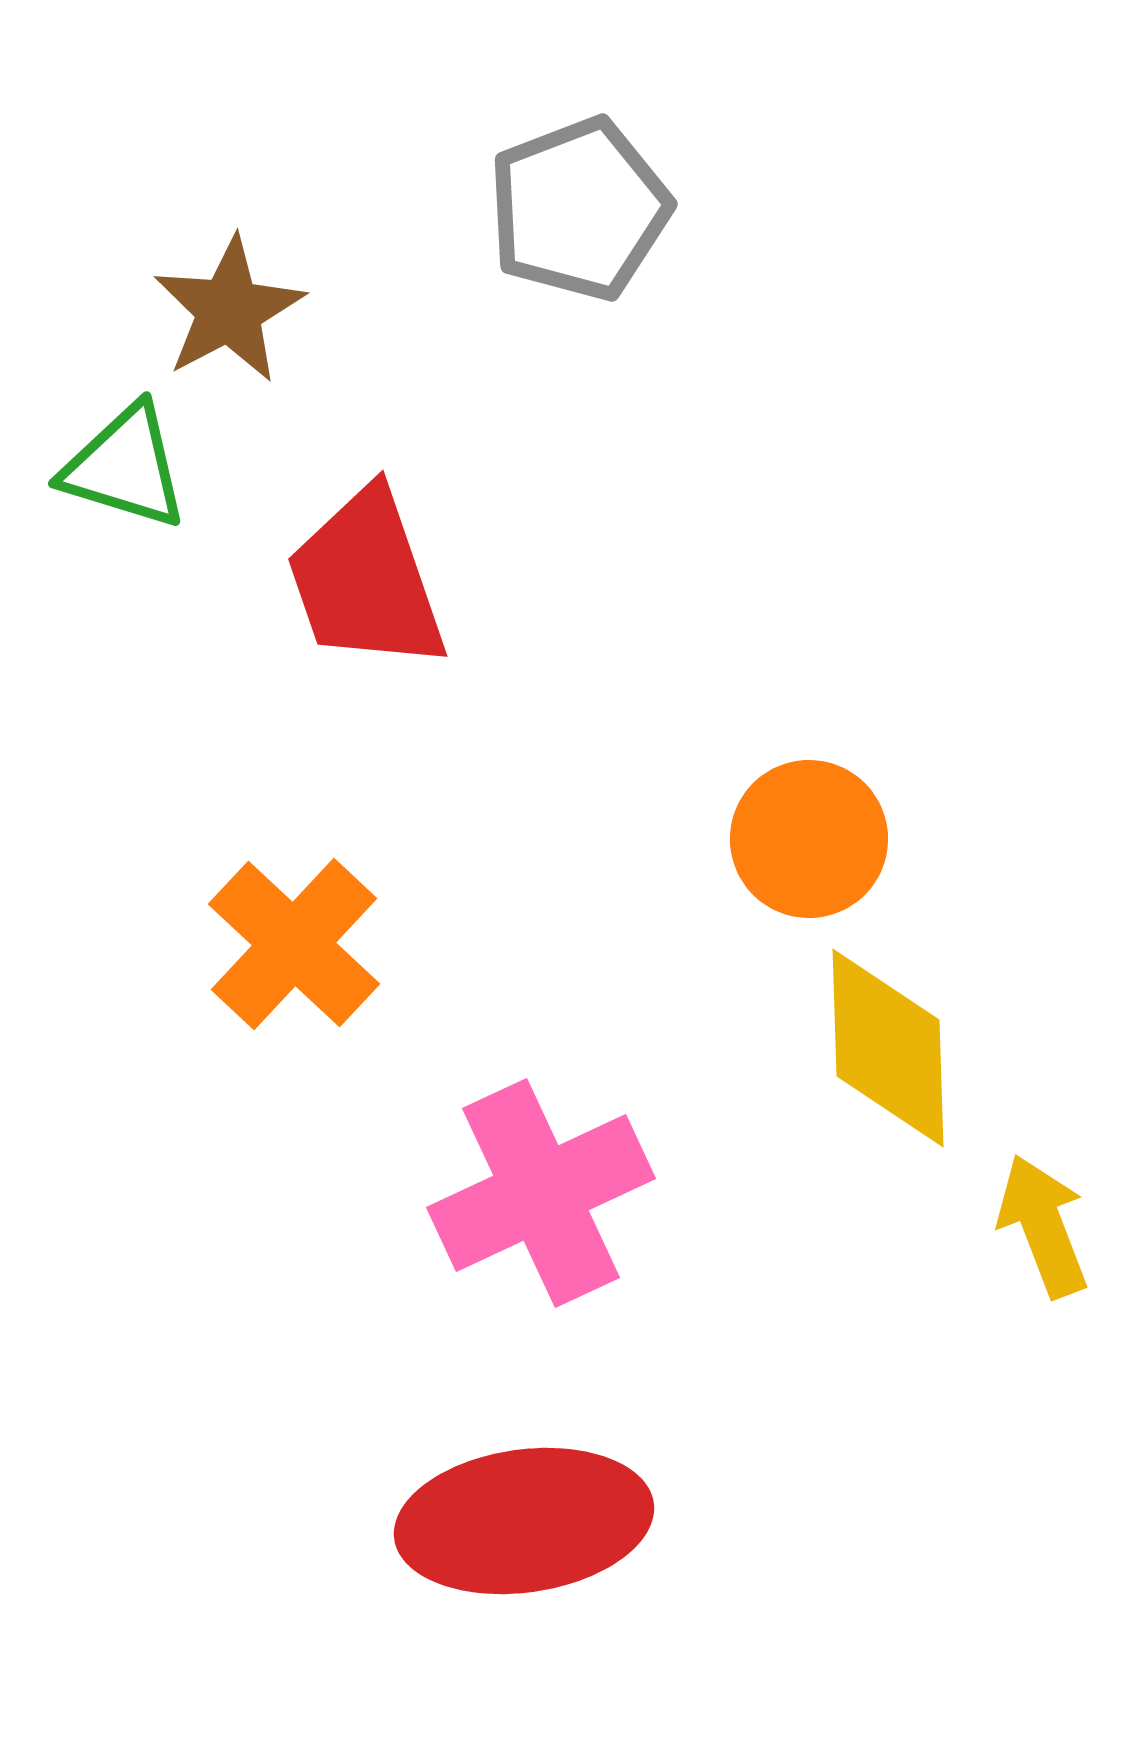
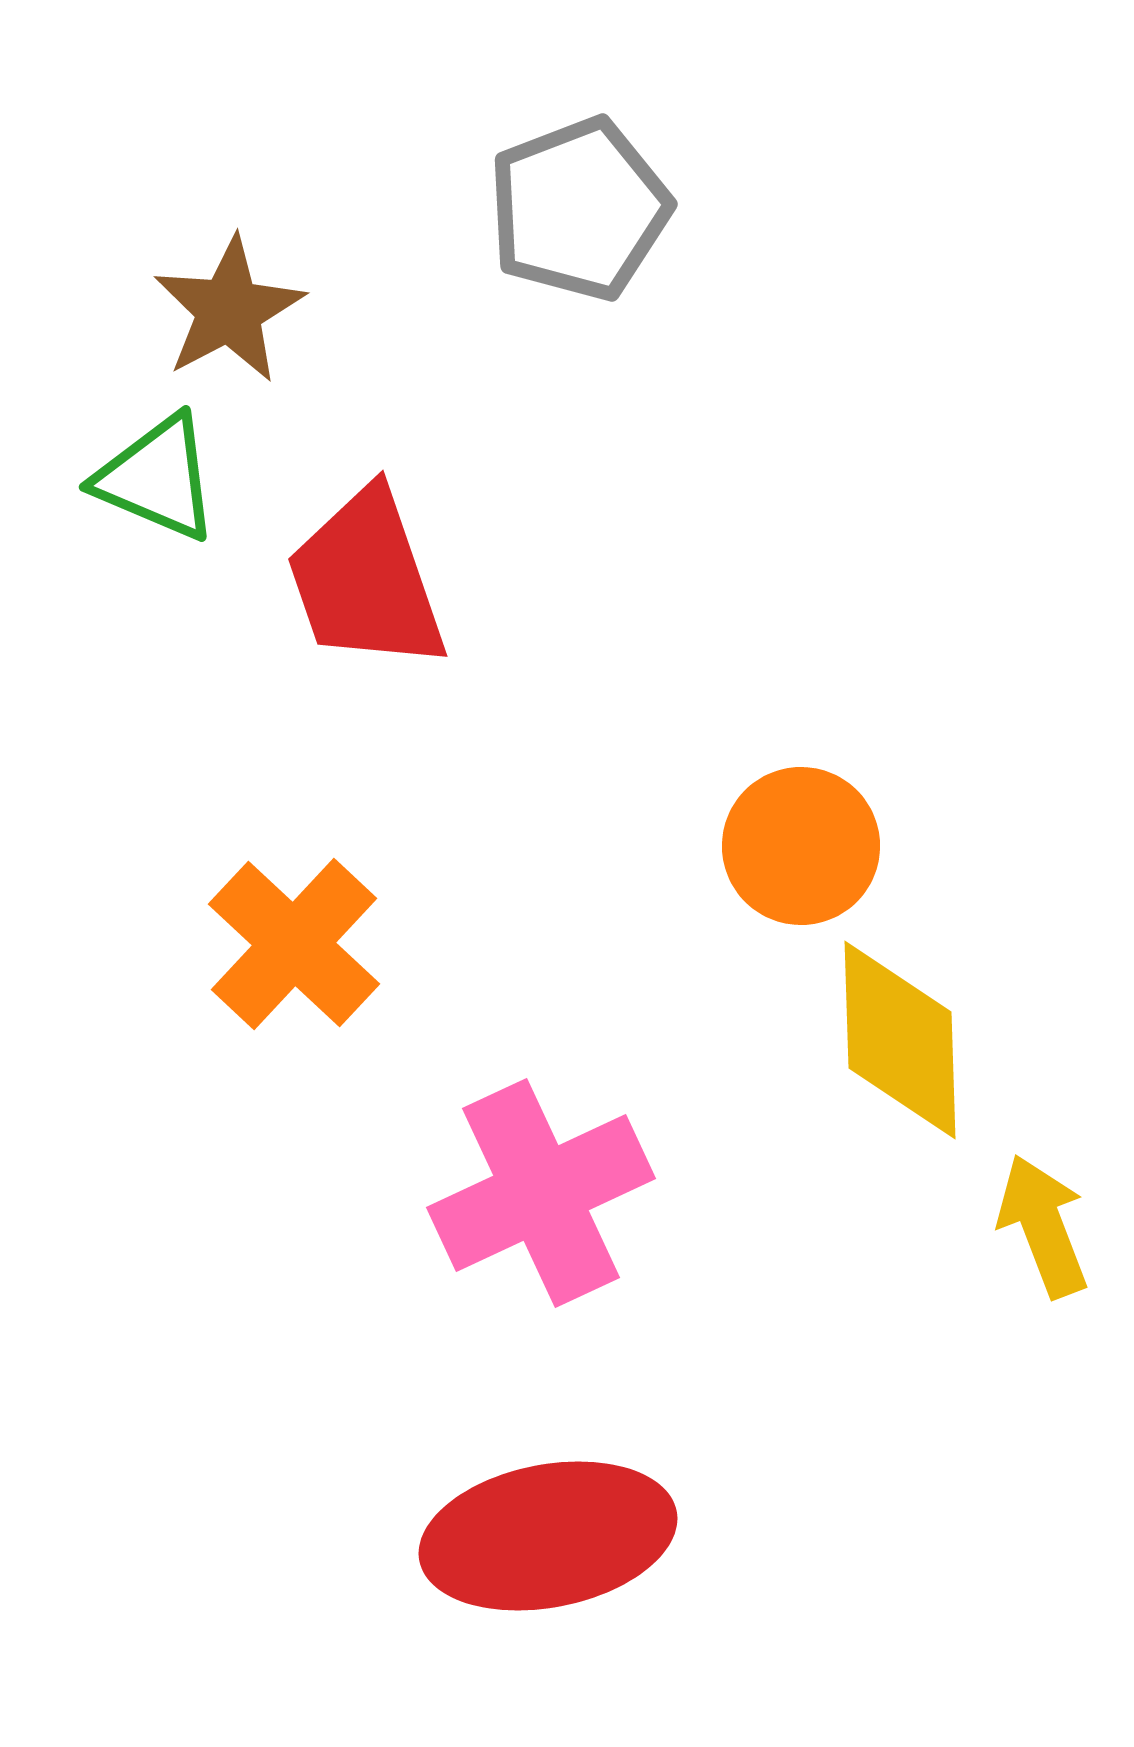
green triangle: moved 32 px right, 11 px down; rotated 6 degrees clockwise
orange circle: moved 8 px left, 7 px down
yellow diamond: moved 12 px right, 8 px up
red ellipse: moved 24 px right, 15 px down; rotated 3 degrees counterclockwise
